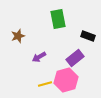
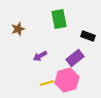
green rectangle: moved 1 px right
brown star: moved 7 px up
purple arrow: moved 1 px right, 1 px up
pink hexagon: moved 1 px right
yellow line: moved 2 px right, 1 px up
